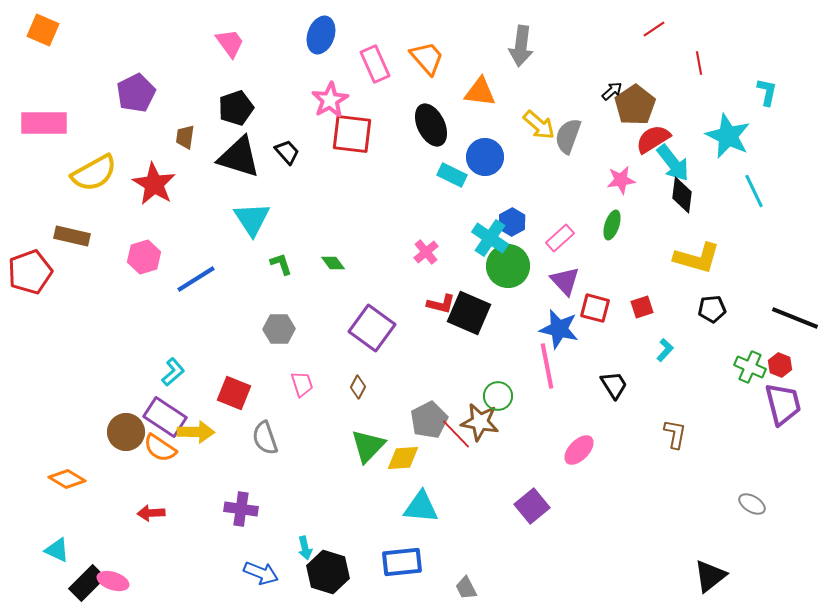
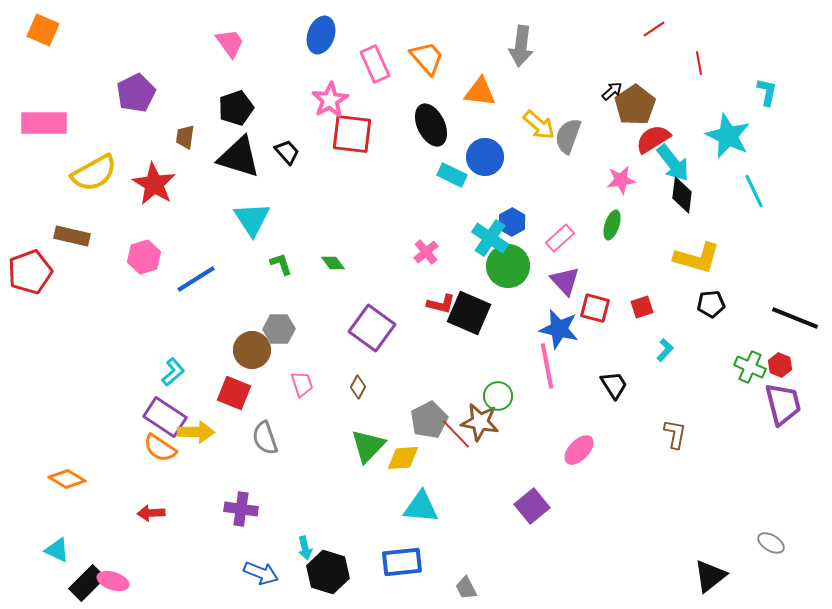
black pentagon at (712, 309): moved 1 px left, 5 px up
brown circle at (126, 432): moved 126 px right, 82 px up
gray ellipse at (752, 504): moved 19 px right, 39 px down
